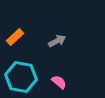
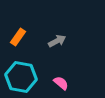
orange rectangle: moved 3 px right; rotated 12 degrees counterclockwise
pink semicircle: moved 2 px right, 1 px down
